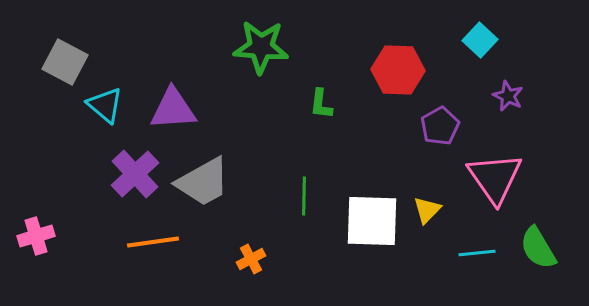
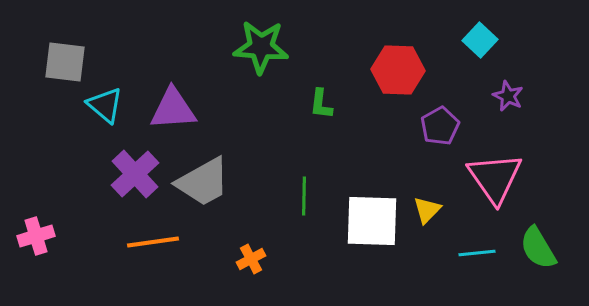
gray square: rotated 21 degrees counterclockwise
